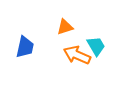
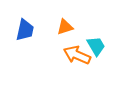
blue trapezoid: moved 17 px up
